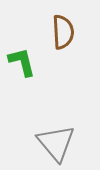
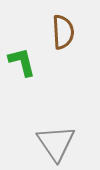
gray triangle: rotated 6 degrees clockwise
